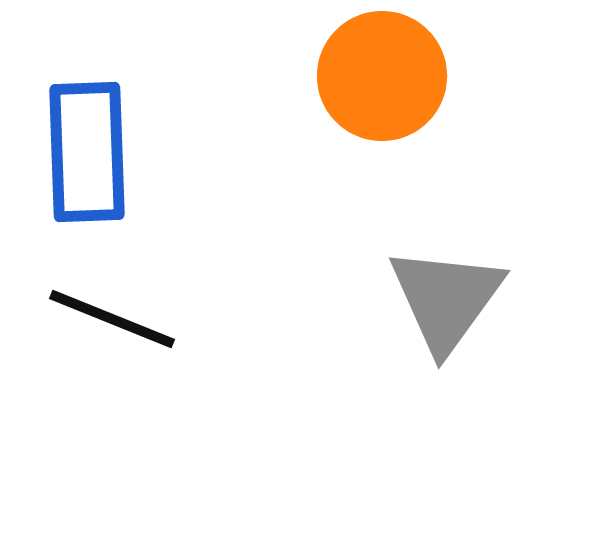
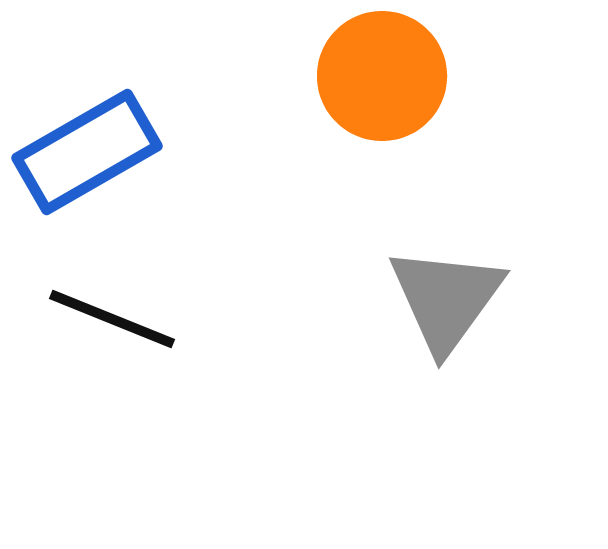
blue rectangle: rotated 62 degrees clockwise
